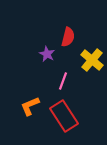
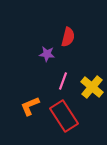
purple star: rotated 21 degrees counterclockwise
yellow cross: moved 27 px down
